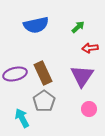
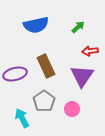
red arrow: moved 3 px down
brown rectangle: moved 3 px right, 7 px up
pink circle: moved 17 px left
